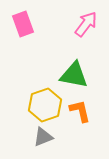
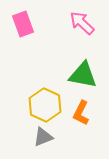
pink arrow: moved 4 px left, 1 px up; rotated 84 degrees counterclockwise
green triangle: moved 9 px right
yellow hexagon: rotated 16 degrees counterclockwise
orange L-shape: moved 1 px right, 2 px down; rotated 140 degrees counterclockwise
